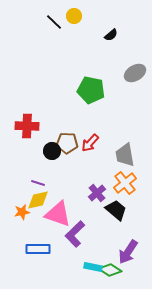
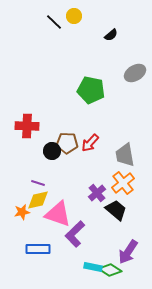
orange cross: moved 2 px left
